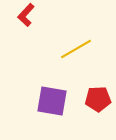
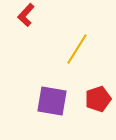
yellow line: moved 1 px right; rotated 28 degrees counterclockwise
red pentagon: rotated 15 degrees counterclockwise
